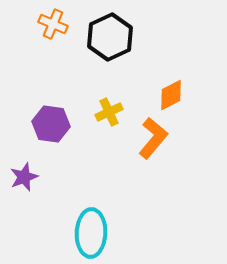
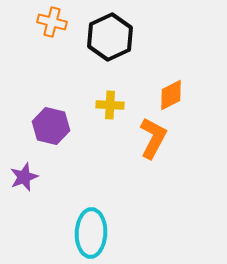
orange cross: moved 1 px left, 2 px up; rotated 8 degrees counterclockwise
yellow cross: moved 1 px right, 7 px up; rotated 28 degrees clockwise
purple hexagon: moved 2 px down; rotated 6 degrees clockwise
orange L-shape: rotated 12 degrees counterclockwise
